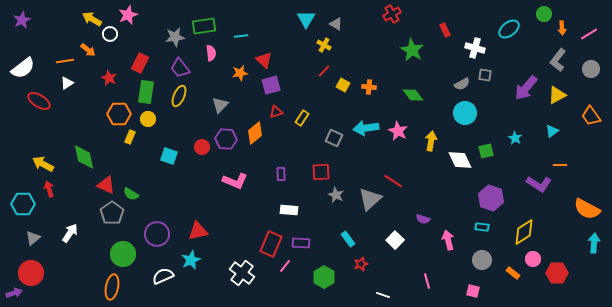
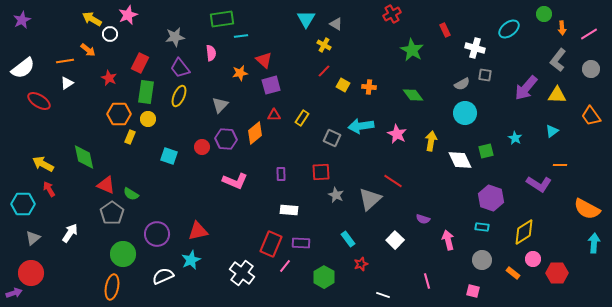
green rectangle at (204, 26): moved 18 px right, 7 px up
yellow triangle at (557, 95): rotated 30 degrees clockwise
red triangle at (276, 112): moved 2 px left, 3 px down; rotated 16 degrees clockwise
cyan arrow at (366, 128): moved 5 px left, 2 px up
pink star at (398, 131): moved 1 px left, 3 px down
gray square at (334, 138): moved 2 px left
red arrow at (49, 189): rotated 14 degrees counterclockwise
